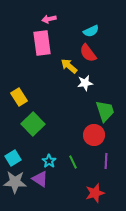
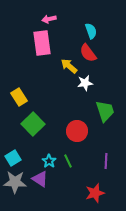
cyan semicircle: rotated 84 degrees counterclockwise
red circle: moved 17 px left, 4 px up
green line: moved 5 px left, 1 px up
